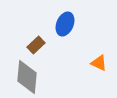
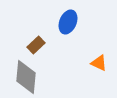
blue ellipse: moved 3 px right, 2 px up
gray diamond: moved 1 px left
